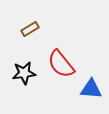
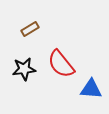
black star: moved 4 px up
